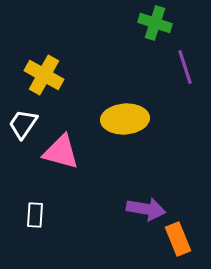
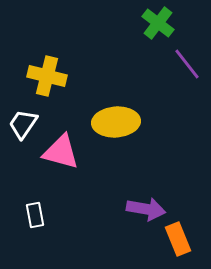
green cross: moved 3 px right; rotated 20 degrees clockwise
purple line: moved 2 px right, 3 px up; rotated 20 degrees counterclockwise
yellow cross: moved 3 px right, 1 px down; rotated 15 degrees counterclockwise
yellow ellipse: moved 9 px left, 3 px down
white rectangle: rotated 15 degrees counterclockwise
